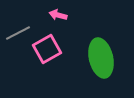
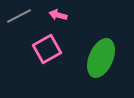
gray line: moved 1 px right, 17 px up
green ellipse: rotated 36 degrees clockwise
